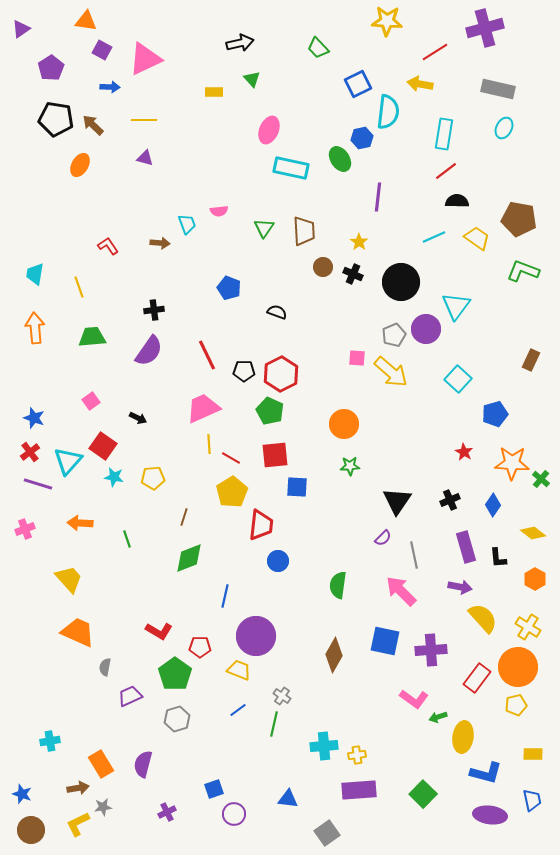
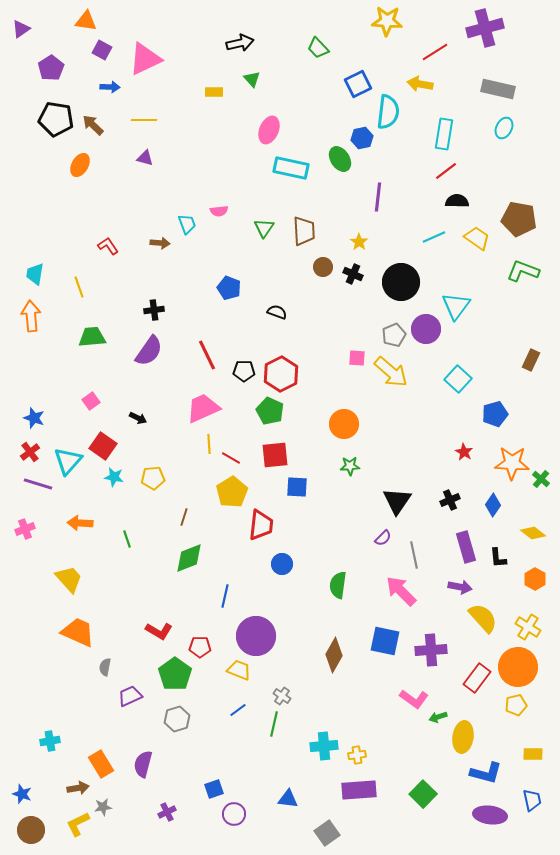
orange arrow at (35, 328): moved 4 px left, 12 px up
blue circle at (278, 561): moved 4 px right, 3 px down
